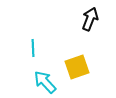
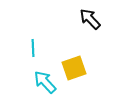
black arrow: rotated 65 degrees counterclockwise
yellow square: moved 3 px left, 1 px down
